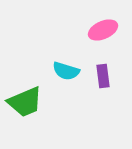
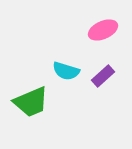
purple rectangle: rotated 55 degrees clockwise
green trapezoid: moved 6 px right
